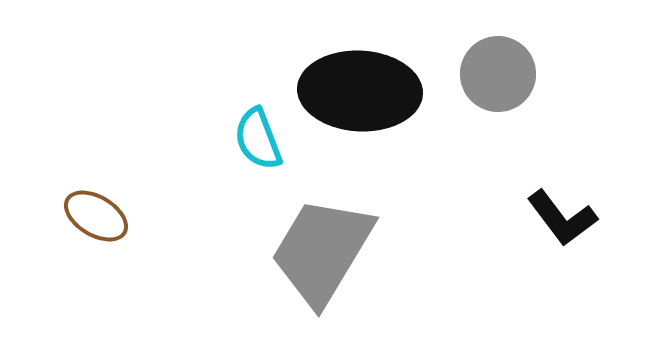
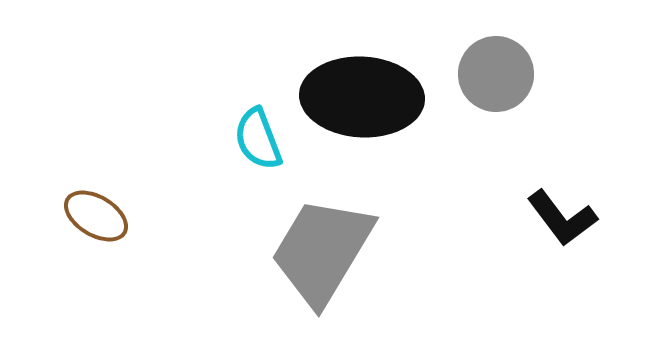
gray circle: moved 2 px left
black ellipse: moved 2 px right, 6 px down
